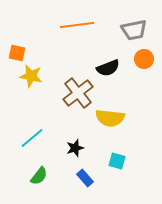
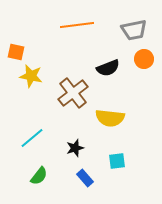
orange square: moved 1 px left, 1 px up
brown cross: moved 5 px left
cyan square: rotated 24 degrees counterclockwise
